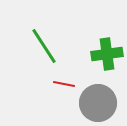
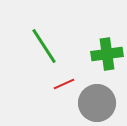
red line: rotated 35 degrees counterclockwise
gray circle: moved 1 px left
